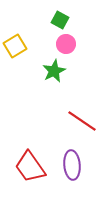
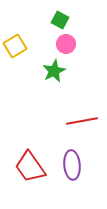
red line: rotated 44 degrees counterclockwise
